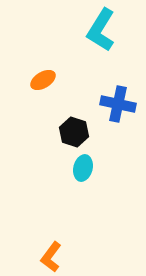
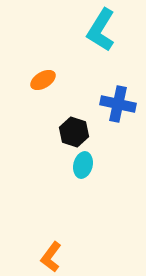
cyan ellipse: moved 3 px up
